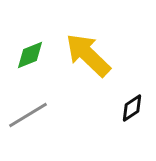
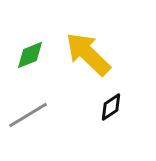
yellow arrow: moved 1 px up
black diamond: moved 21 px left, 1 px up
